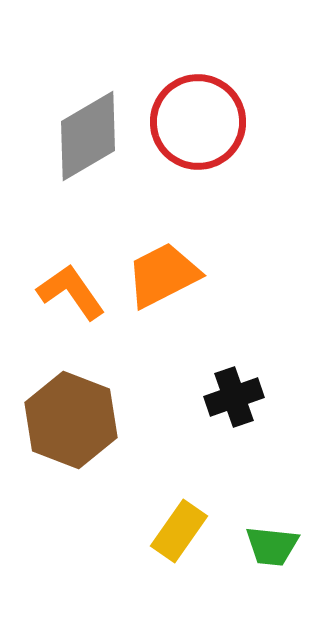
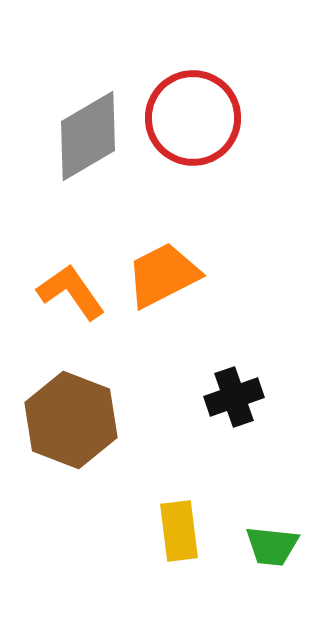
red circle: moved 5 px left, 4 px up
yellow rectangle: rotated 42 degrees counterclockwise
